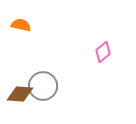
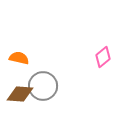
orange semicircle: moved 2 px left, 33 px down
pink diamond: moved 5 px down
